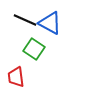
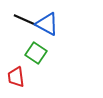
blue triangle: moved 3 px left, 1 px down
green square: moved 2 px right, 4 px down
